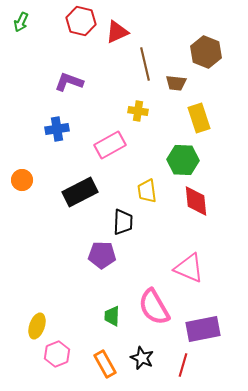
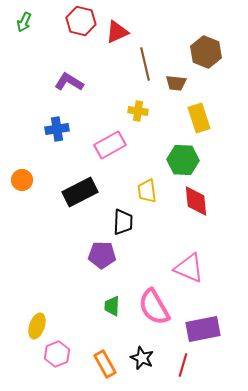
green arrow: moved 3 px right
purple L-shape: rotated 12 degrees clockwise
green trapezoid: moved 10 px up
